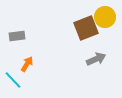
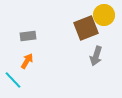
yellow circle: moved 1 px left, 2 px up
gray rectangle: moved 11 px right
gray arrow: moved 3 px up; rotated 132 degrees clockwise
orange arrow: moved 3 px up
